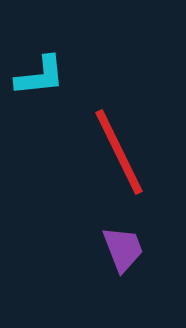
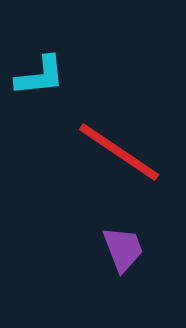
red line: rotated 30 degrees counterclockwise
